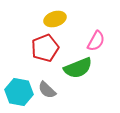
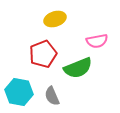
pink semicircle: moved 1 px right; rotated 50 degrees clockwise
red pentagon: moved 2 px left, 6 px down
gray semicircle: moved 5 px right, 6 px down; rotated 24 degrees clockwise
